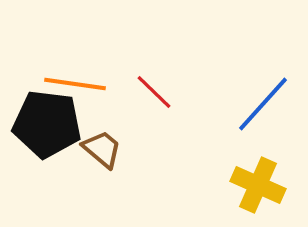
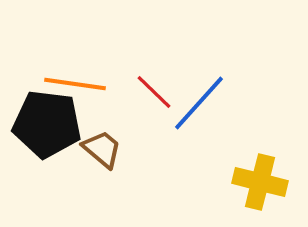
blue line: moved 64 px left, 1 px up
yellow cross: moved 2 px right, 3 px up; rotated 10 degrees counterclockwise
